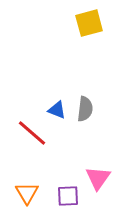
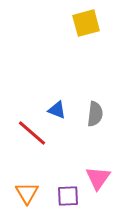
yellow square: moved 3 px left
gray semicircle: moved 10 px right, 5 px down
